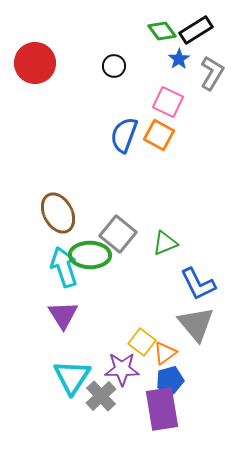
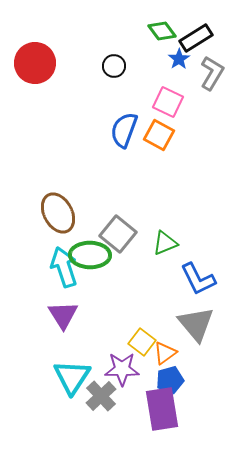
black rectangle: moved 8 px down
blue semicircle: moved 5 px up
blue L-shape: moved 5 px up
